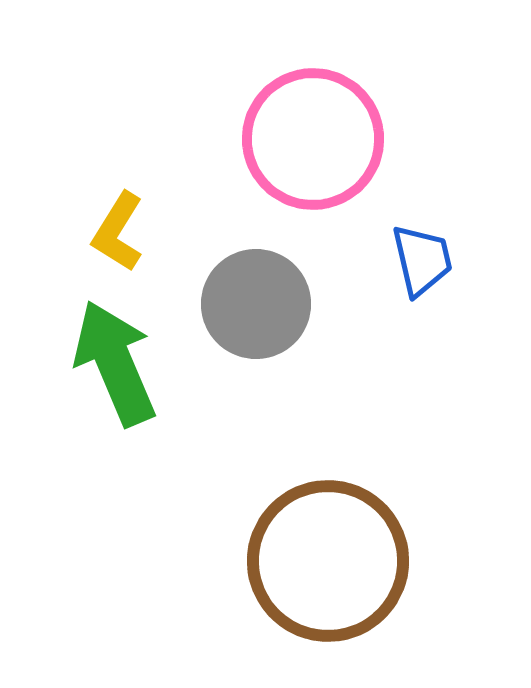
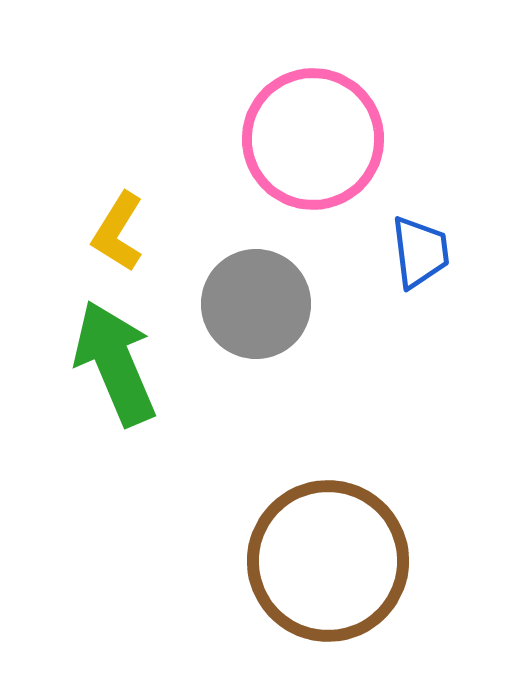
blue trapezoid: moved 2 px left, 8 px up; rotated 6 degrees clockwise
